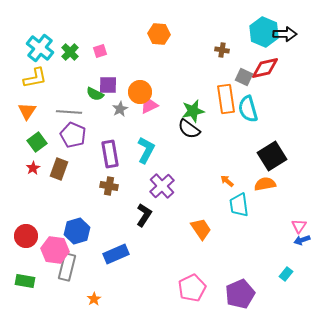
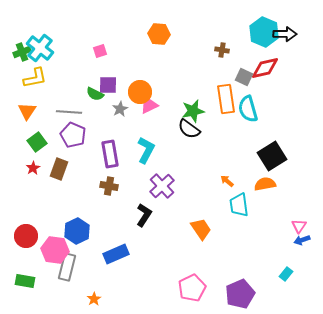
green cross at (70, 52): moved 48 px left; rotated 24 degrees clockwise
blue hexagon at (77, 231): rotated 10 degrees counterclockwise
